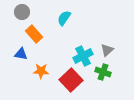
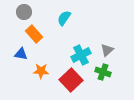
gray circle: moved 2 px right
cyan cross: moved 2 px left, 1 px up
